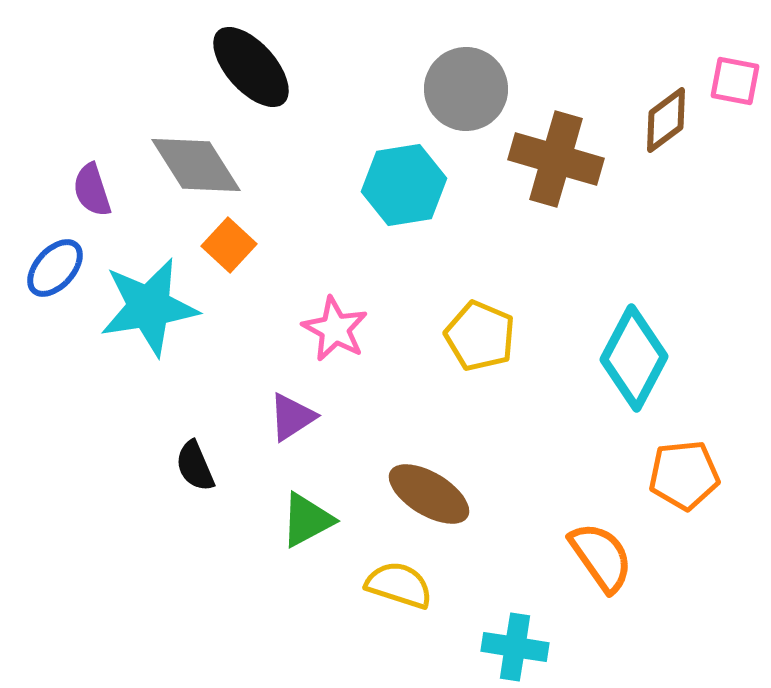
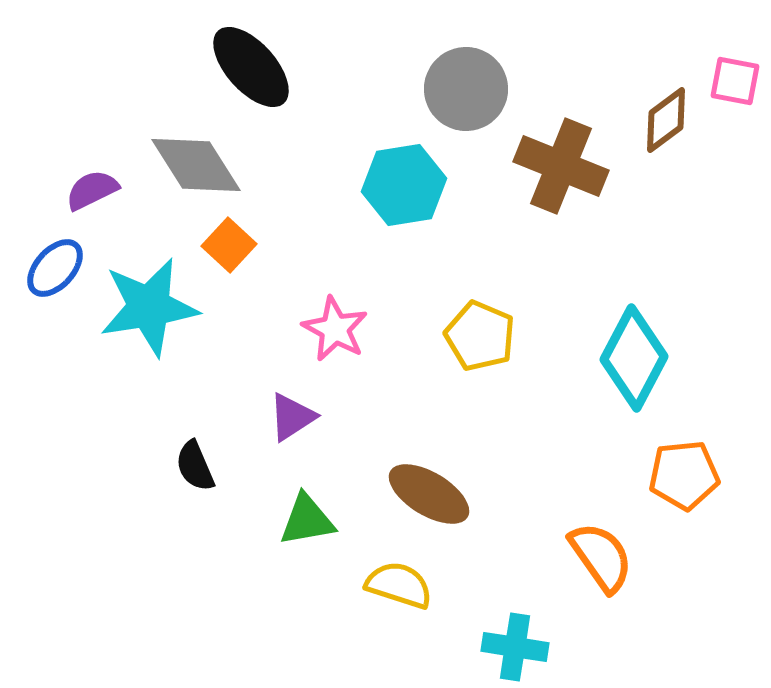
brown cross: moved 5 px right, 7 px down; rotated 6 degrees clockwise
purple semicircle: rotated 82 degrees clockwise
green triangle: rotated 18 degrees clockwise
